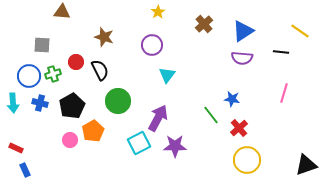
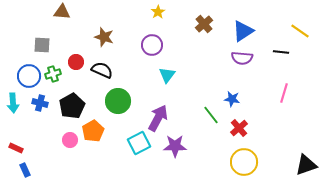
black semicircle: moved 2 px right; rotated 40 degrees counterclockwise
yellow circle: moved 3 px left, 2 px down
